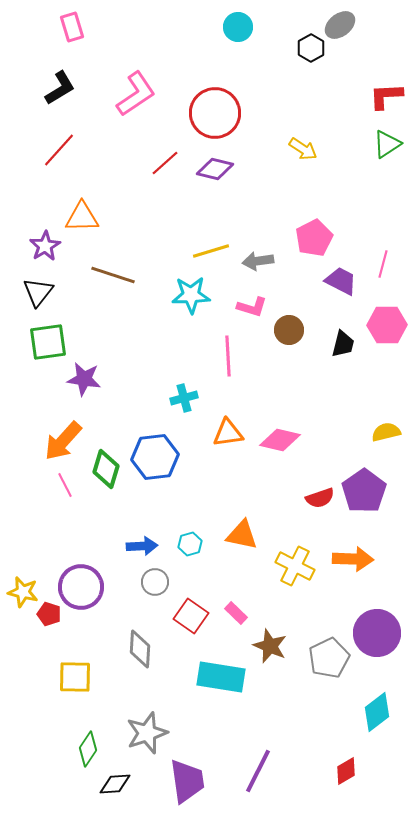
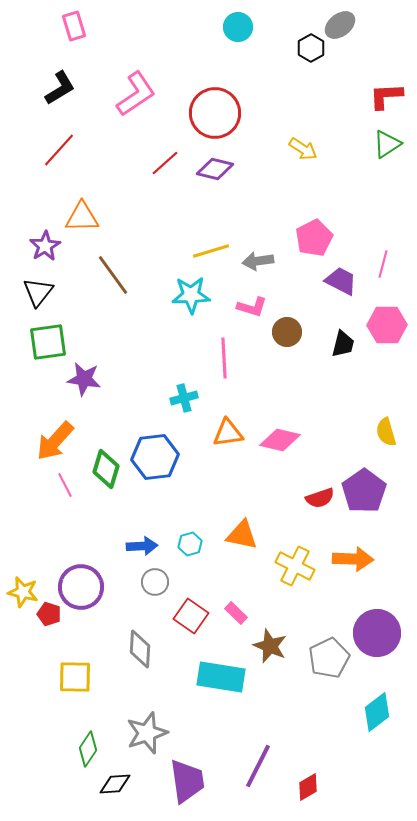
pink rectangle at (72, 27): moved 2 px right, 1 px up
brown line at (113, 275): rotated 36 degrees clockwise
brown circle at (289, 330): moved 2 px left, 2 px down
pink line at (228, 356): moved 4 px left, 2 px down
yellow semicircle at (386, 432): rotated 92 degrees counterclockwise
orange arrow at (63, 441): moved 8 px left
purple line at (258, 771): moved 5 px up
red diamond at (346, 771): moved 38 px left, 16 px down
